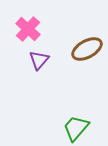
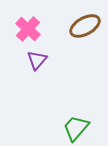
brown ellipse: moved 2 px left, 23 px up
purple triangle: moved 2 px left
